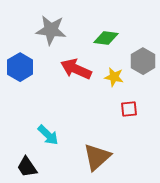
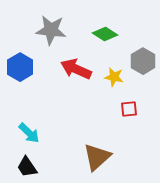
green diamond: moved 1 px left, 4 px up; rotated 25 degrees clockwise
cyan arrow: moved 19 px left, 2 px up
